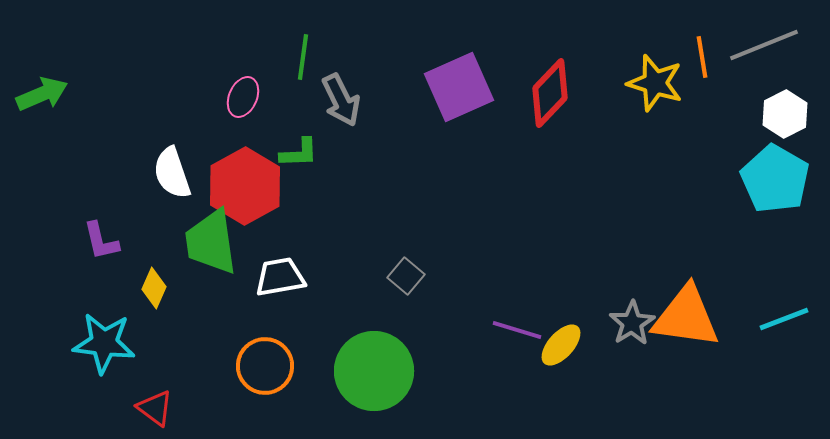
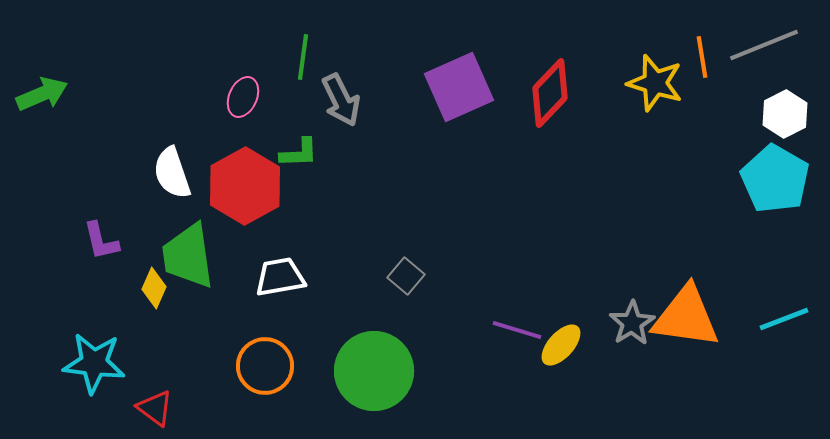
green trapezoid: moved 23 px left, 14 px down
cyan star: moved 10 px left, 20 px down
